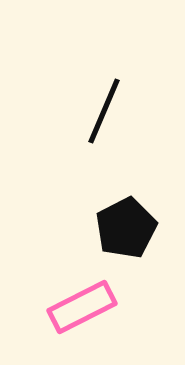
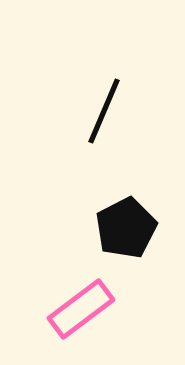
pink rectangle: moved 1 px left, 2 px down; rotated 10 degrees counterclockwise
